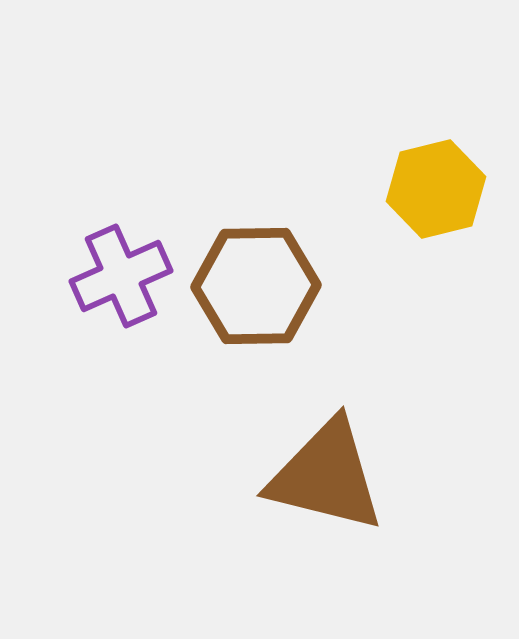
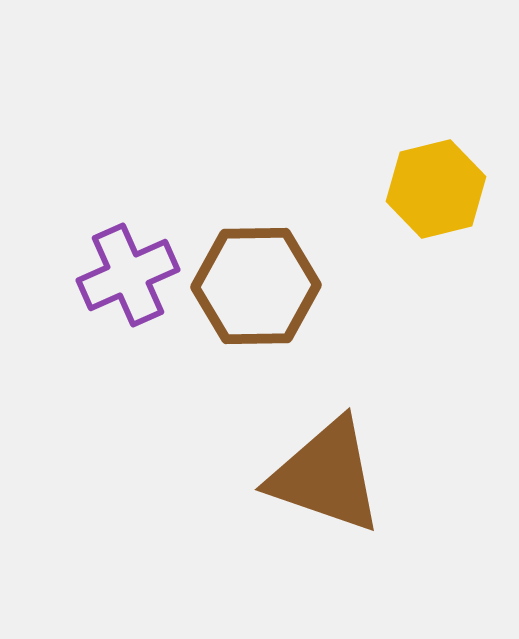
purple cross: moved 7 px right, 1 px up
brown triangle: rotated 5 degrees clockwise
